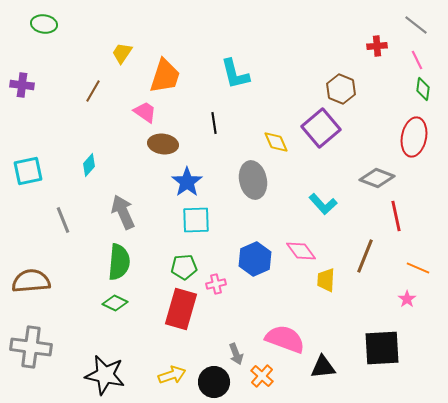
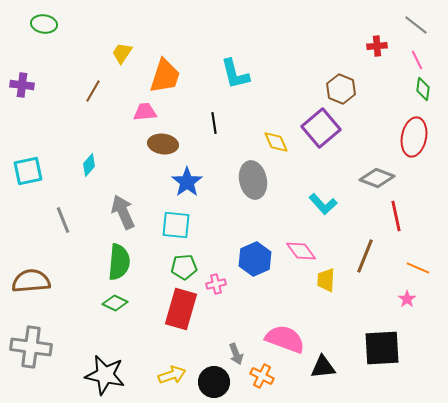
pink trapezoid at (145, 112): rotated 40 degrees counterclockwise
cyan square at (196, 220): moved 20 px left, 5 px down; rotated 8 degrees clockwise
orange cross at (262, 376): rotated 15 degrees counterclockwise
